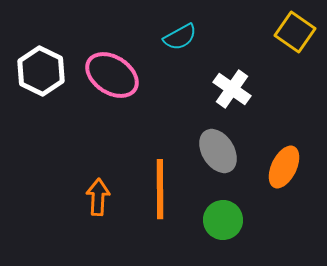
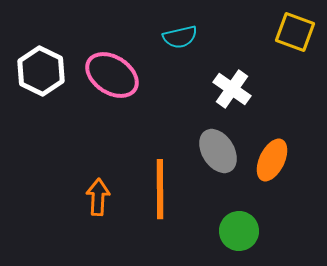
yellow square: rotated 15 degrees counterclockwise
cyan semicircle: rotated 16 degrees clockwise
orange ellipse: moved 12 px left, 7 px up
green circle: moved 16 px right, 11 px down
